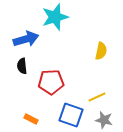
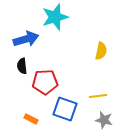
red pentagon: moved 6 px left
yellow line: moved 1 px right, 1 px up; rotated 18 degrees clockwise
blue square: moved 6 px left, 6 px up
